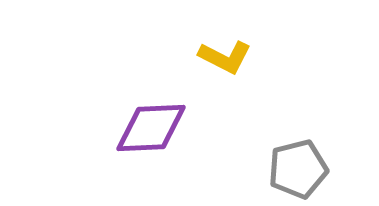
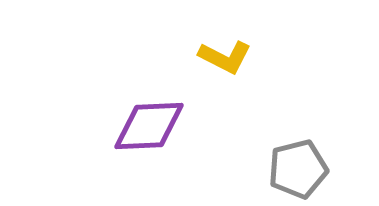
purple diamond: moved 2 px left, 2 px up
